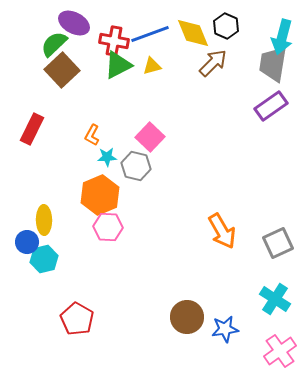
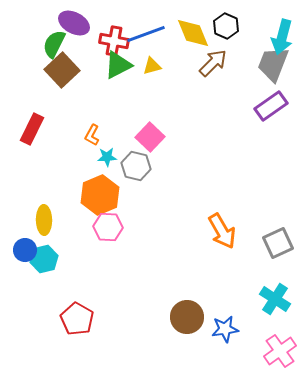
blue line: moved 4 px left
green semicircle: rotated 20 degrees counterclockwise
gray trapezoid: rotated 12 degrees clockwise
blue circle: moved 2 px left, 8 px down
